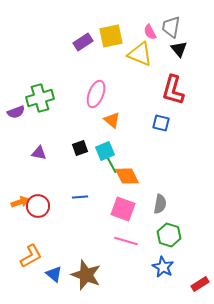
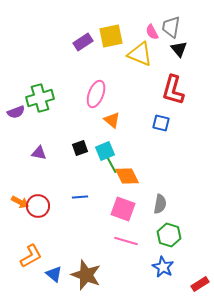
pink semicircle: moved 2 px right
orange arrow: rotated 48 degrees clockwise
